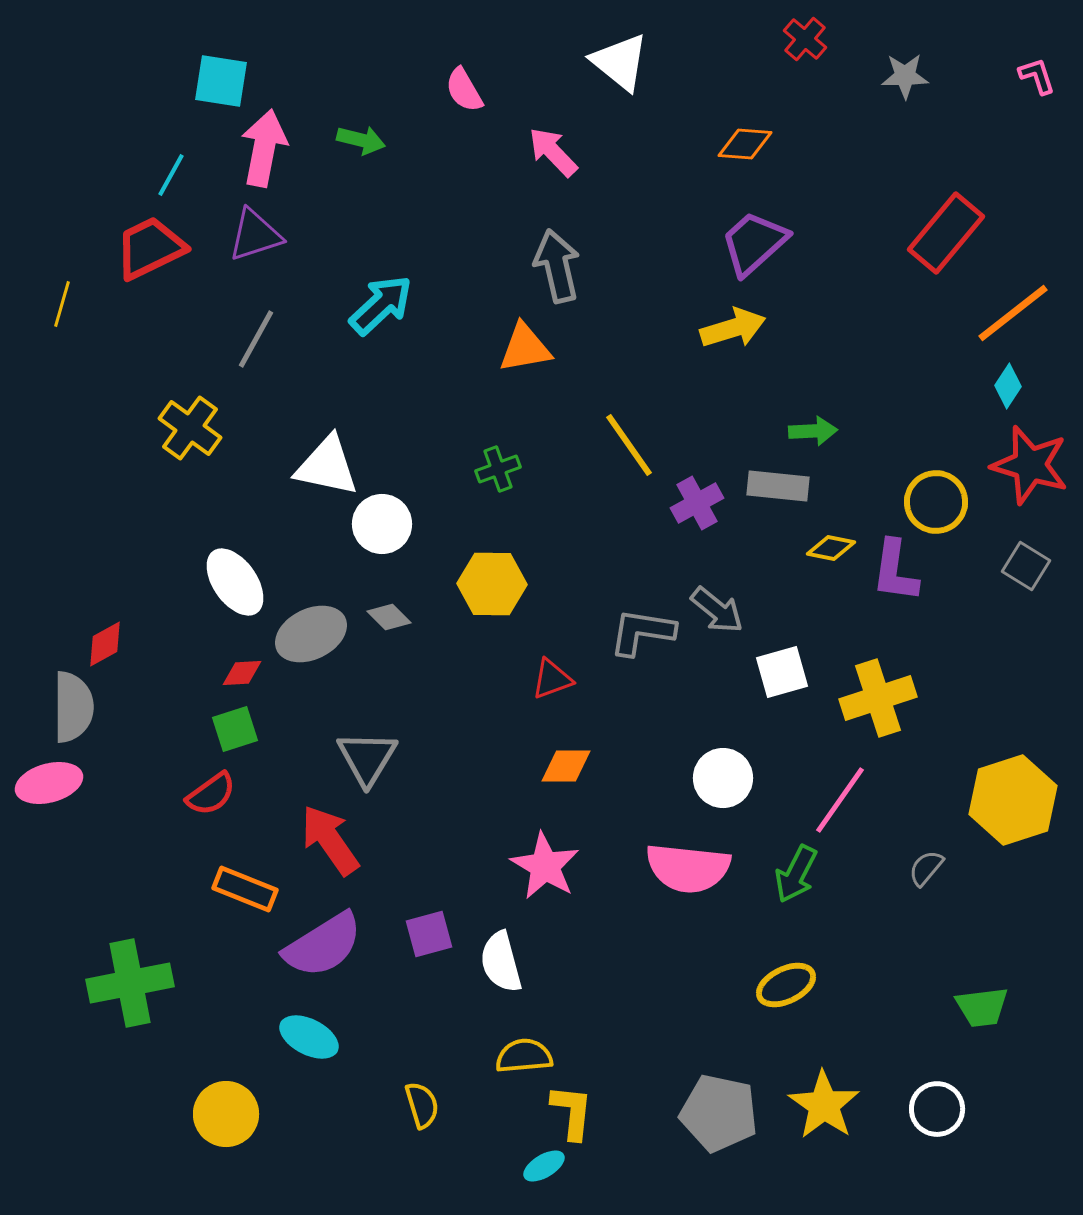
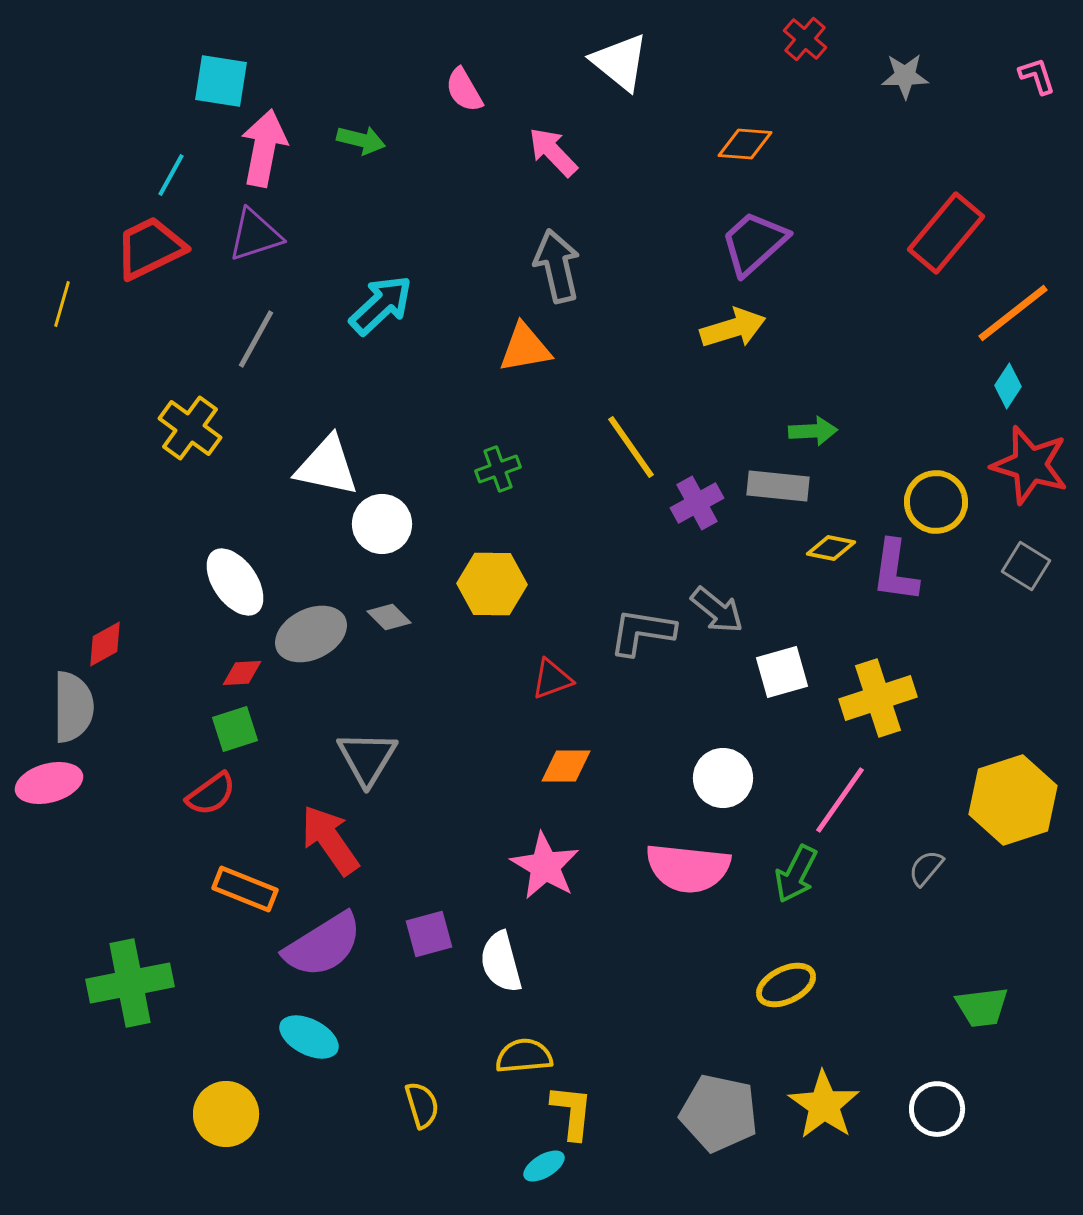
yellow line at (629, 445): moved 2 px right, 2 px down
